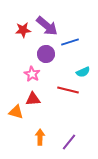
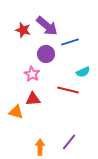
red star: rotated 21 degrees clockwise
orange arrow: moved 10 px down
